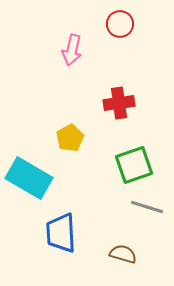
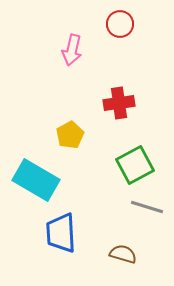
yellow pentagon: moved 3 px up
green square: moved 1 px right; rotated 9 degrees counterclockwise
cyan rectangle: moved 7 px right, 2 px down
